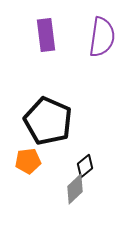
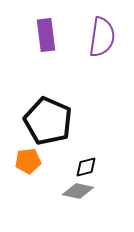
black diamond: moved 1 px right, 1 px down; rotated 25 degrees clockwise
gray diamond: moved 3 px right, 2 px down; rotated 56 degrees clockwise
